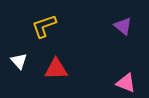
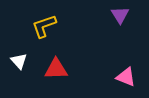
purple triangle: moved 3 px left, 11 px up; rotated 18 degrees clockwise
pink triangle: moved 6 px up
